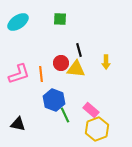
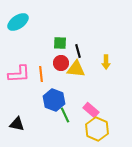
green square: moved 24 px down
black line: moved 1 px left, 1 px down
pink L-shape: rotated 15 degrees clockwise
black triangle: moved 1 px left
yellow hexagon: rotated 15 degrees counterclockwise
